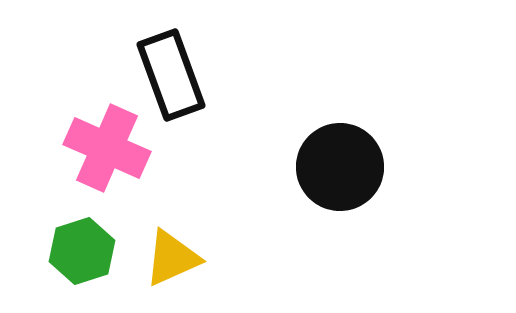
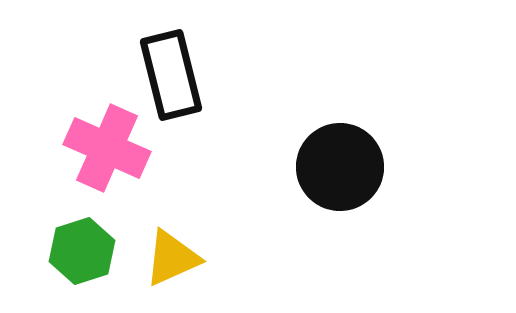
black rectangle: rotated 6 degrees clockwise
